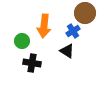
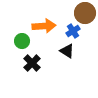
orange arrow: rotated 100 degrees counterclockwise
black cross: rotated 36 degrees clockwise
